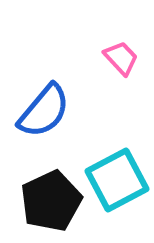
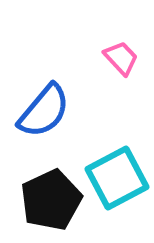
cyan square: moved 2 px up
black pentagon: moved 1 px up
